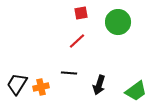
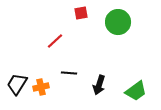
red line: moved 22 px left
